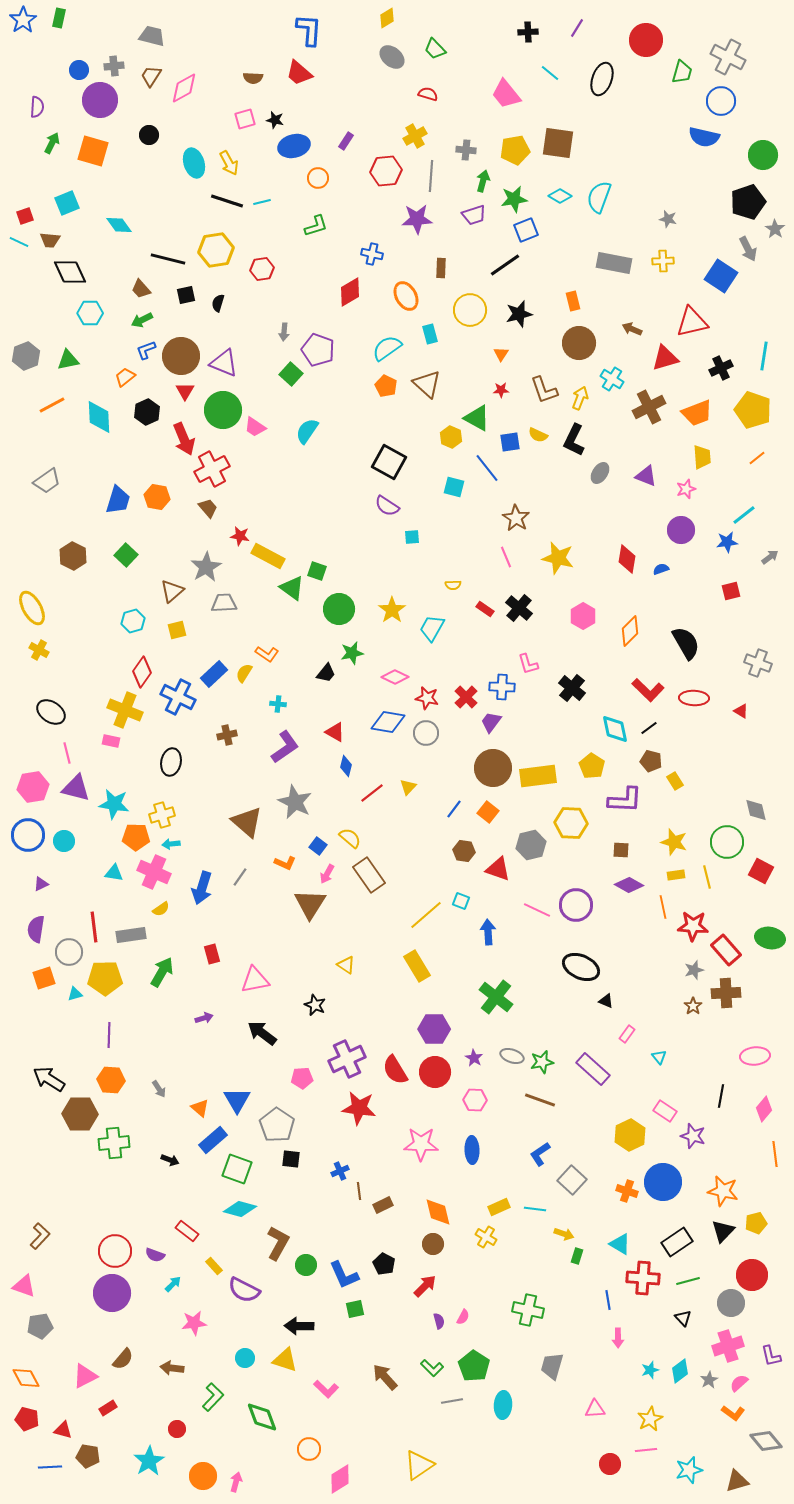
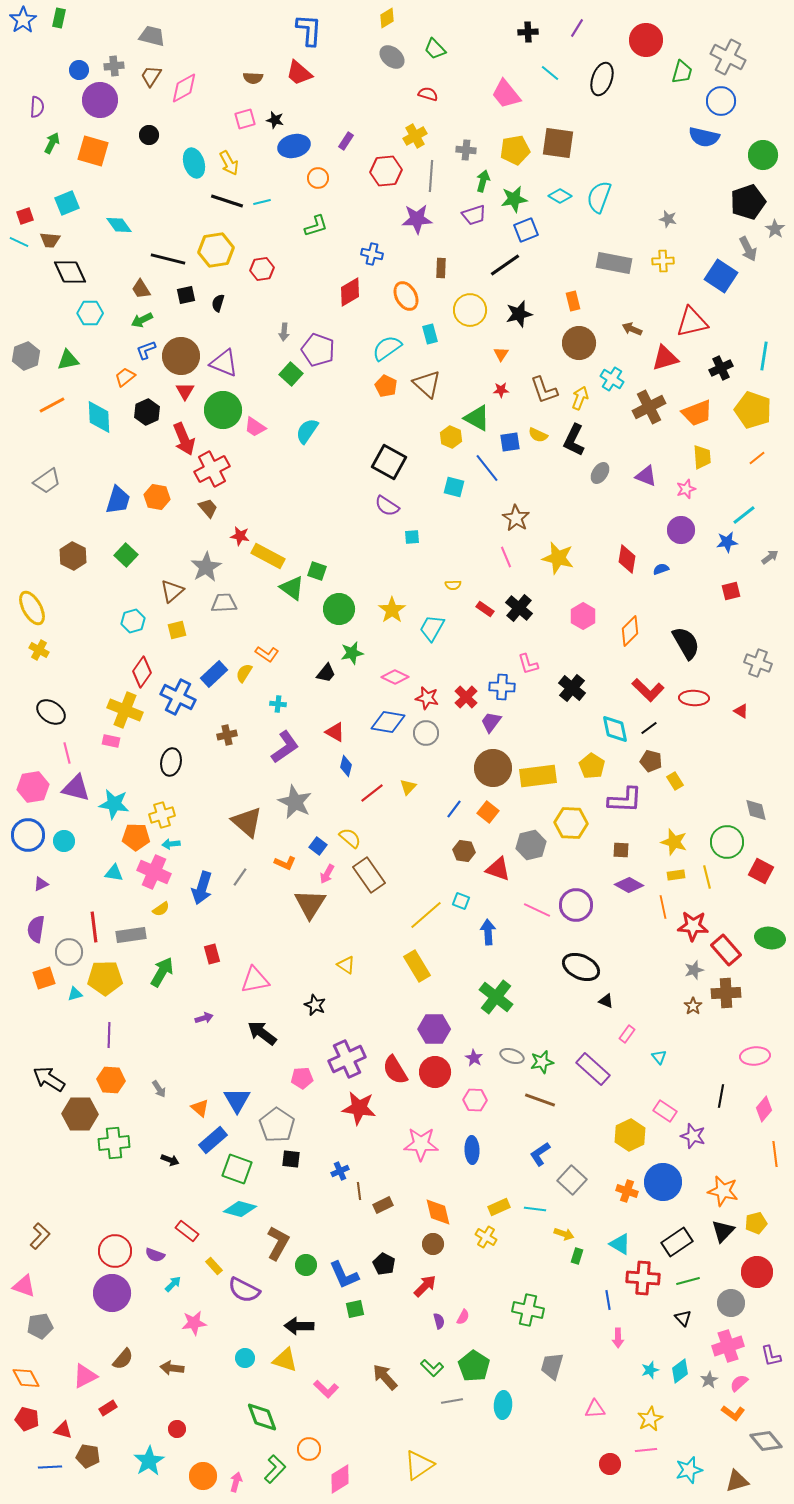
brown trapezoid at (141, 289): rotated 10 degrees clockwise
red circle at (752, 1275): moved 5 px right, 3 px up
green L-shape at (213, 1397): moved 62 px right, 72 px down
